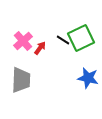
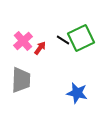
blue star: moved 11 px left, 15 px down
